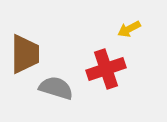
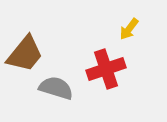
yellow arrow: rotated 25 degrees counterclockwise
brown trapezoid: rotated 39 degrees clockwise
